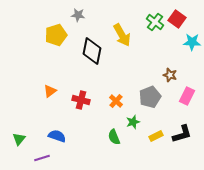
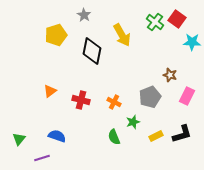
gray star: moved 6 px right; rotated 24 degrees clockwise
orange cross: moved 2 px left, 1 px down; rotated 16 degrees counterclockwise
